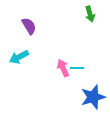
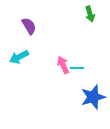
pink arrow: moved 3 px up
